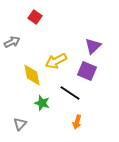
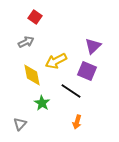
gray arrow: moved 14 px right
black line: moved 1 px right, 2 px up
green star: rotated 14 degrees clockwise
